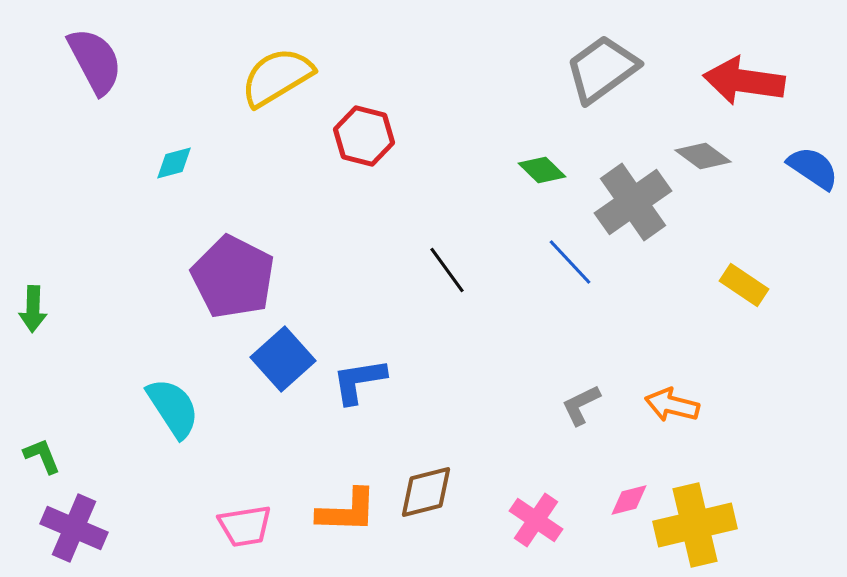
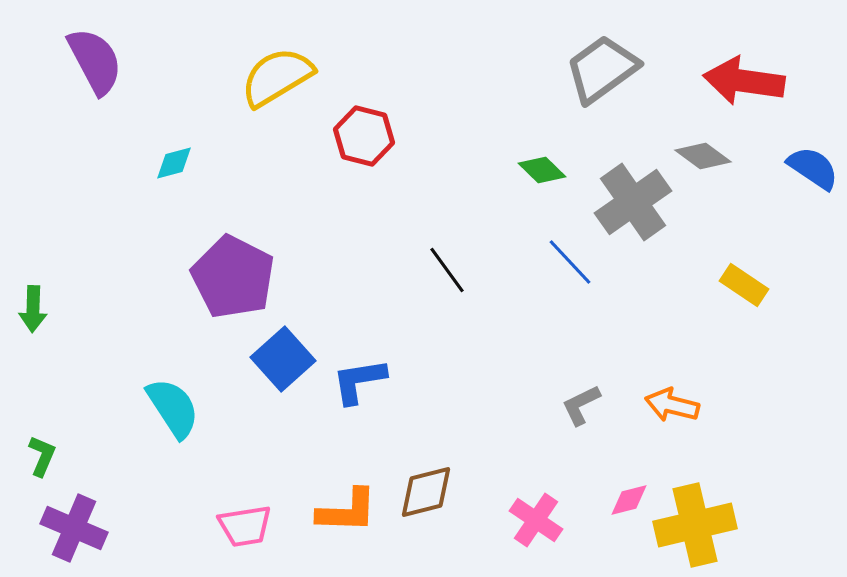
green L-shape: rotated 45 degrees clockwise
